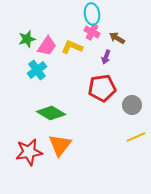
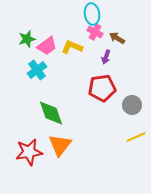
pink cross: moved 3 px right
pink trapezoid: rotated 20 degrees clockwise
green diamond: rotated 40 degrees clockwise
